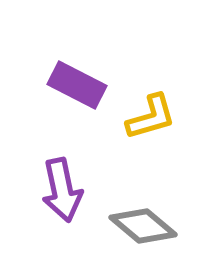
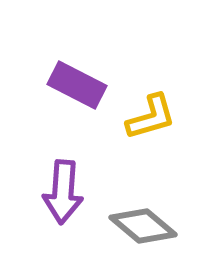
purple arrow: moved 1 px right, 2 px down; rotated 16 degrees clockwise
